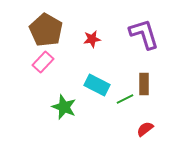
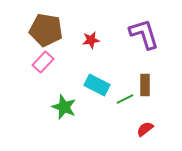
brown pentagon: rotated 20 degrees counterclockwise
red star: moved 1 px left, 1 px down
brown rectangle: moved 1 px right, 1 px down
